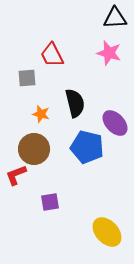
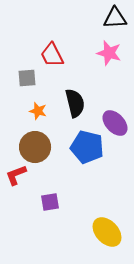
orange star: moved 3 px left, 3 px up
brown circle: moved 1 px right, 2 px up
